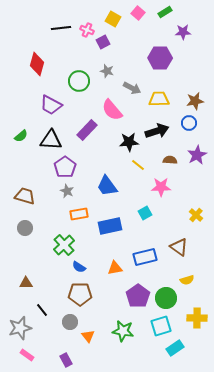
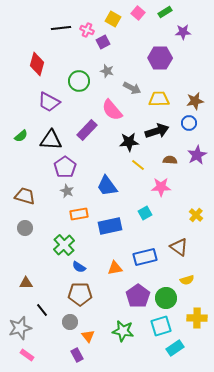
purple trapezoid at (51, 105): moved 2 px left, 3 px up
purple rectangle at (66, 360): moved 11 px right, 5 px up
